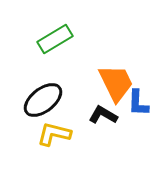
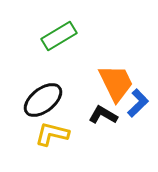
green rectangle: moved 4 px right, 3 px up
blue L-shape: rotated 136 degrees counterclockwise
yellow L-shape: moved 2 px left
